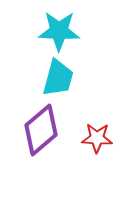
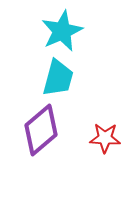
cyan star: moved 3 px right; rotated 27 degrees counterclockwise
red star: moved 8 px right
